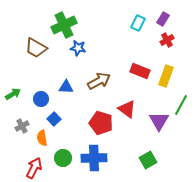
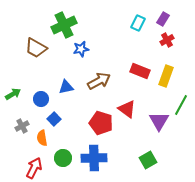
blue star: moved 3 px right, 1 px down; rotated 21 degrees counterclockwise
blue triangle: rotated 14 degrees counterclockwise
